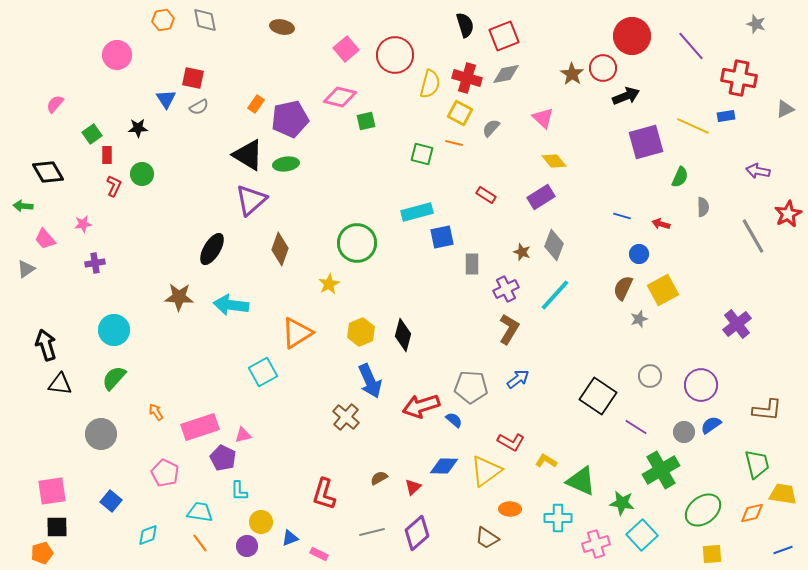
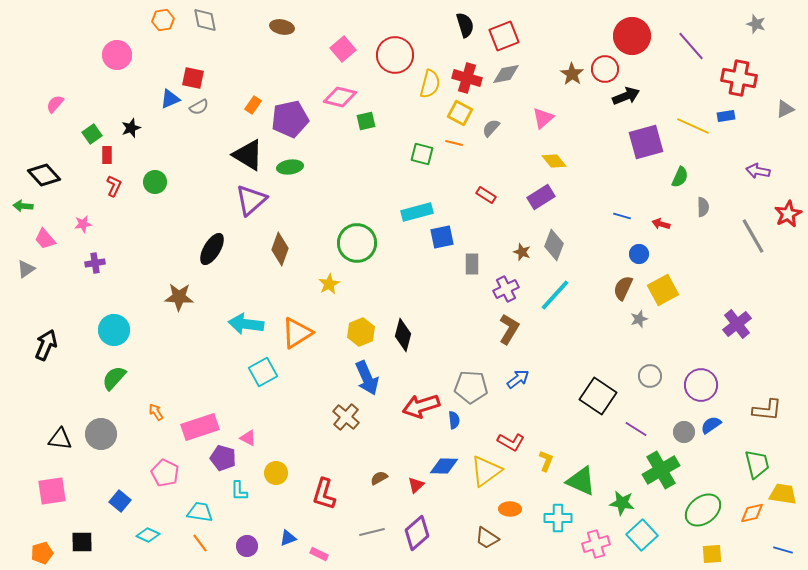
pink square at (346, 49): moved 3 px left
red circle at (603, 68): moved 2 px right, 1 px down
blue triangle at (166, 99): moved 4 px right; rotated 40 degrees clockwise
orange rectangle at (256, 104): moved 3 px left, 1 px down
pink triangle at (543, 118): rotated 35 degrees clockwise
black star at (138, 128): moved 7 px left; rotated 18 degrees counterclockwise
green ellipse at (286, 164): moved 4 px right, 3 px down
black diamond at (48, 172): moved 4 px left, 3 px down; rotated 12 degrees counterclockwise
green circle at (142, 174): moved 13 px right, 8 px down
cyan arrow at (231, 305): moved 15 px right, 19 px down
black arrow at (46, 345): rotated 40 degrees clockwise
blue arrow at (370, 381): moved 3 px left, 3 px up
black triangle at (60, 384): moved 55 px down
blue semicircle at (454, 420): rotated 42 degrees clockwise
purple line at (636, 427): moved 2 px down
pink triangle at (243, 435): moved 5 px right, 3 px down; rotated 42 degrees clockwise
purple pentagon at (223, 458): rotated 10 degrees counterclockwise
yellow L-shape at (546, 461): rotated 80 degrees clockwise
red triangle at (413, 487): moved 3 px right, 2 px up
blue square at (111, 501): moved 9 px right
yellow circle at (261, 522): moved 15 px right, 49 px up
black square at (57, 527): moved 25 px right, 15 px down
cyan diamond at (148, 535): rotated 45 degrees clockwise
blue triangle at (290, 538): moved 2 px left
blue line at (783, 550): rotated 36 degrees clockwise
